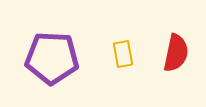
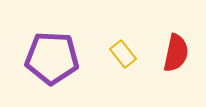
yellow rectangle: rotated 28 degrees counterclockwise
